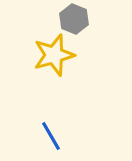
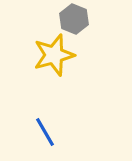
blue line: moved 6 px left, 4 px up
